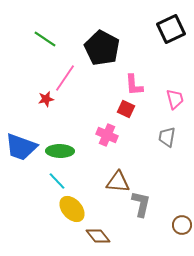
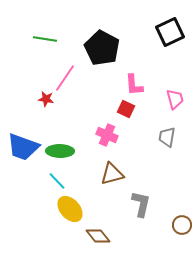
black square: moved 1 px left, 3 px down
green line: rotated 25 degrees counterclockwise
red star: rotated 21 degrees clockwise
blue trapezoid: moved 2 px right
brown triangle: moved 6 px left, 8 px up; rotated 20 degrees counterclockwise
yellow ellipse: moved 2 px left
